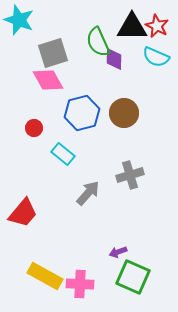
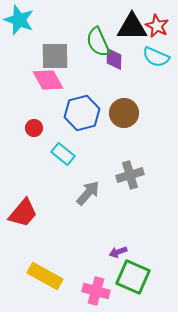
gray square: moved 2 px right, 3 px down; rotated 16 degrees clockwise
pink cross: moved 16 px right, 7 px down; rotated 12 degrees clockwise
